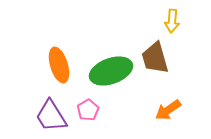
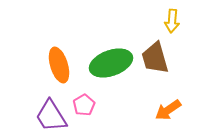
green ellipse: moved 8 px up
pink pentagon: moved 4 px left, 5 px up
